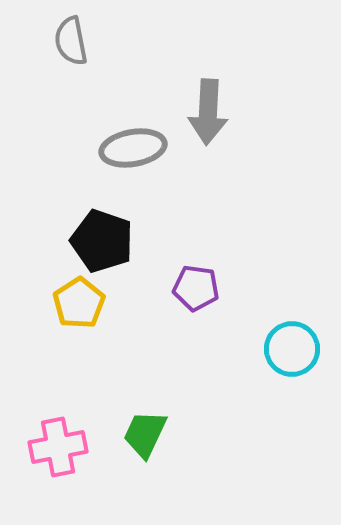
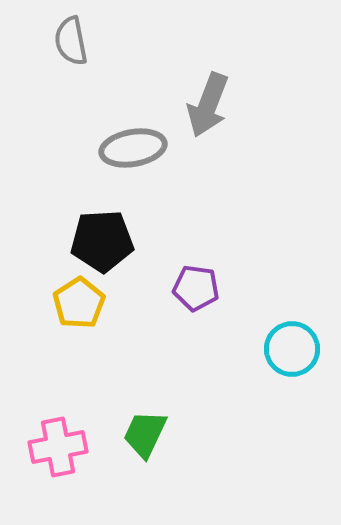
gray arrow: moved 7 px up; rotated 18 degrees clockwise
black pentagon: rotated 22 degrees counterclockwise
